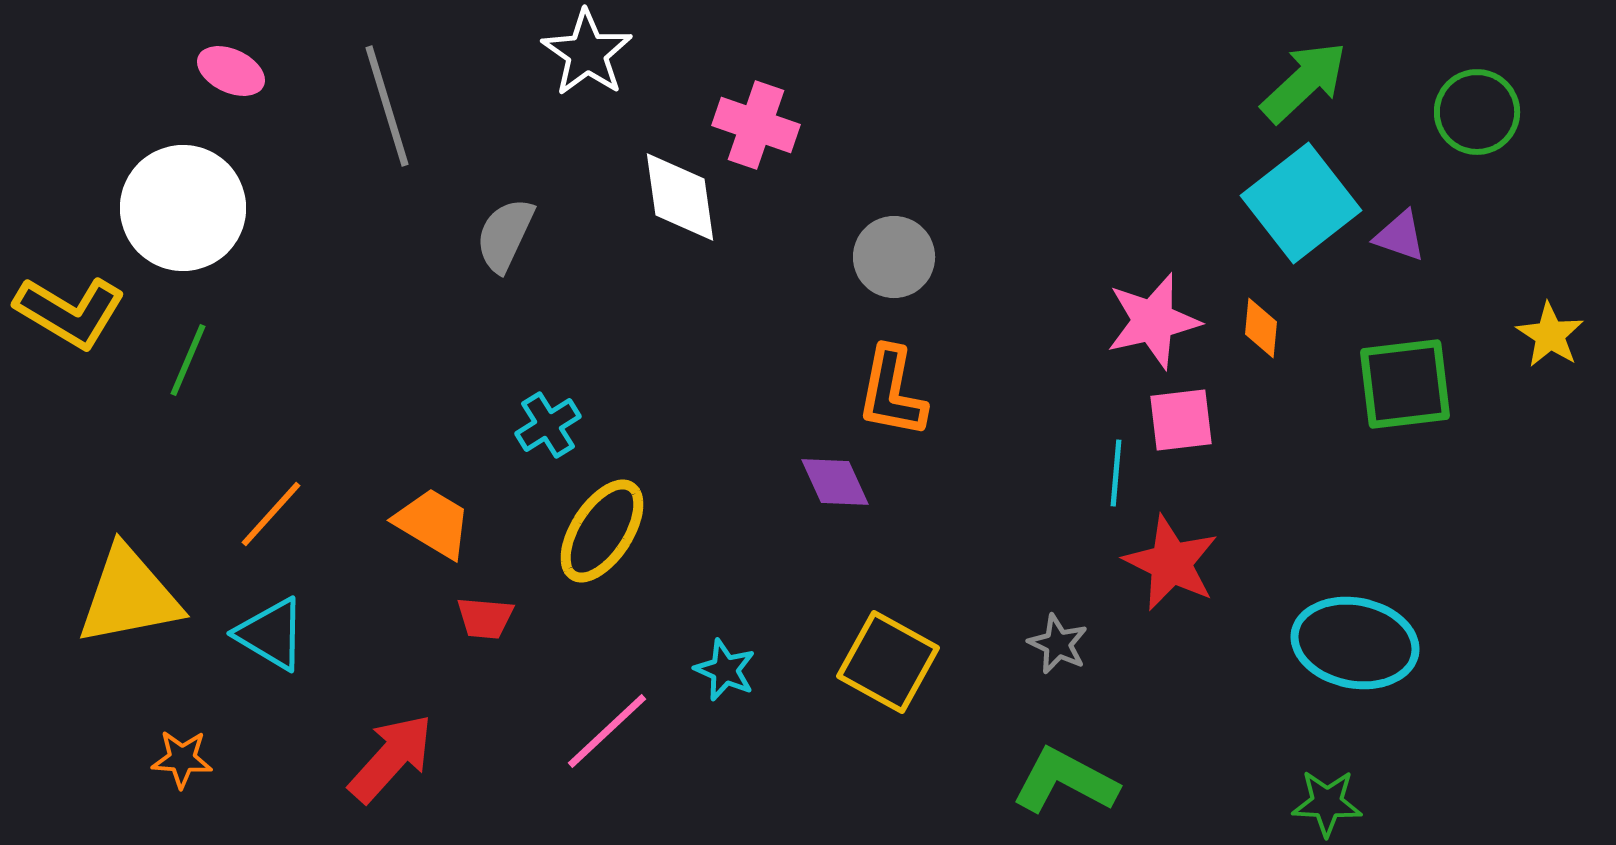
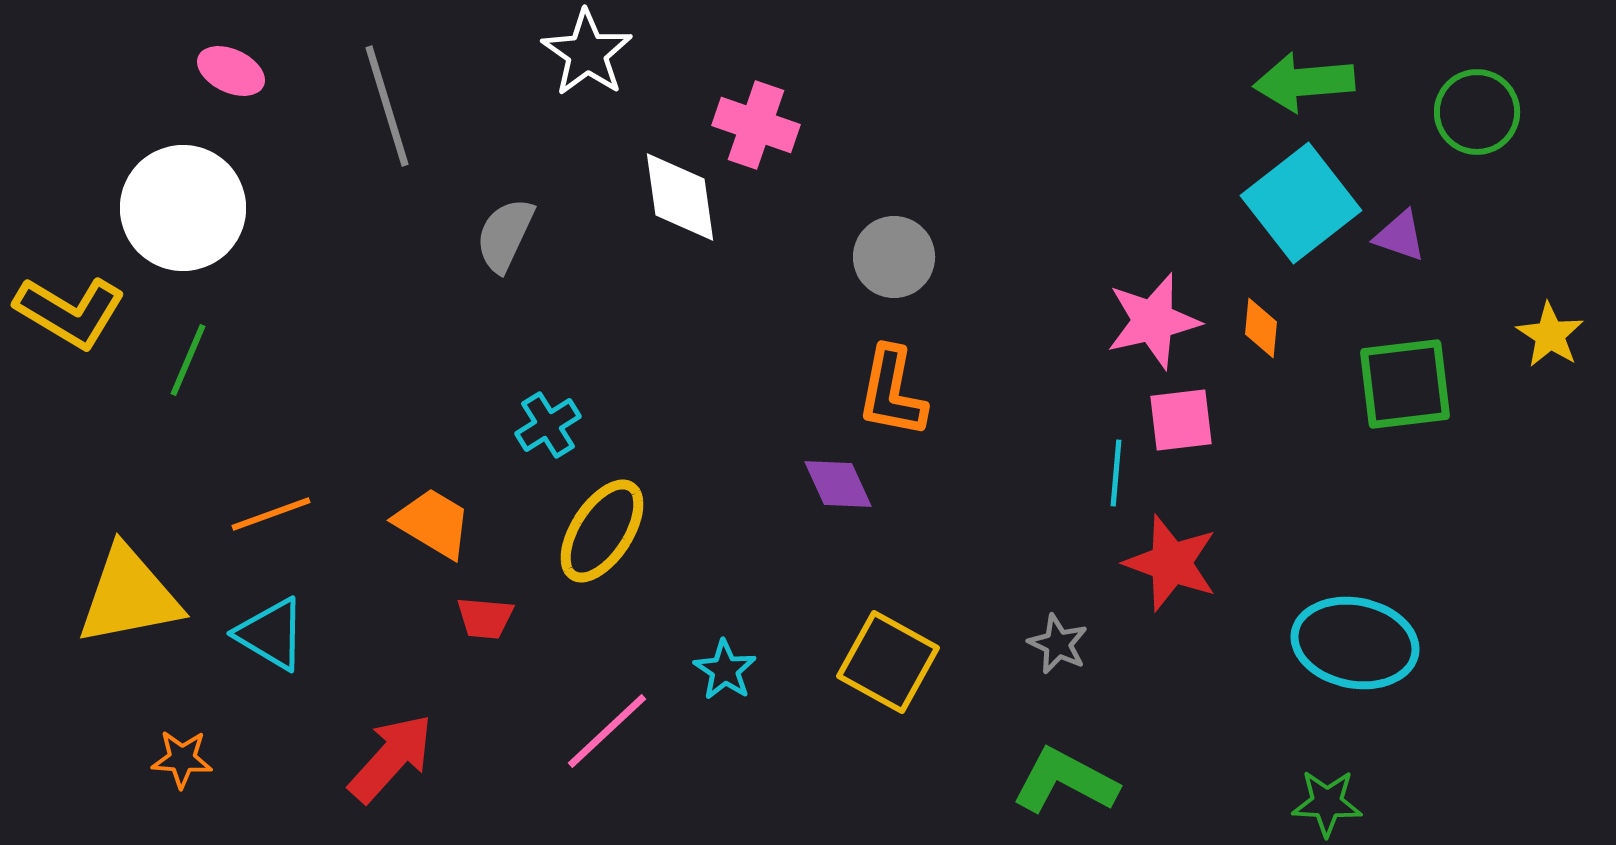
green arrow: rotated 142 degrees counterclockwise
purple diamond: moved 3 px right, 2 px down
orange line: rotated 28 degrees clockwise
red star: rotated 6 degrees counterclockwise
cyan star: rotated 10 degrees clockwise
